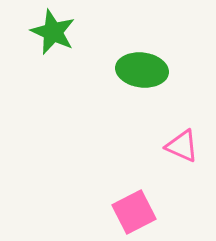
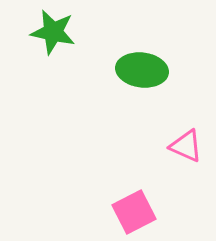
green star: rotated 12 degrees counterclockwise
pink triangle: moved 4 px right
